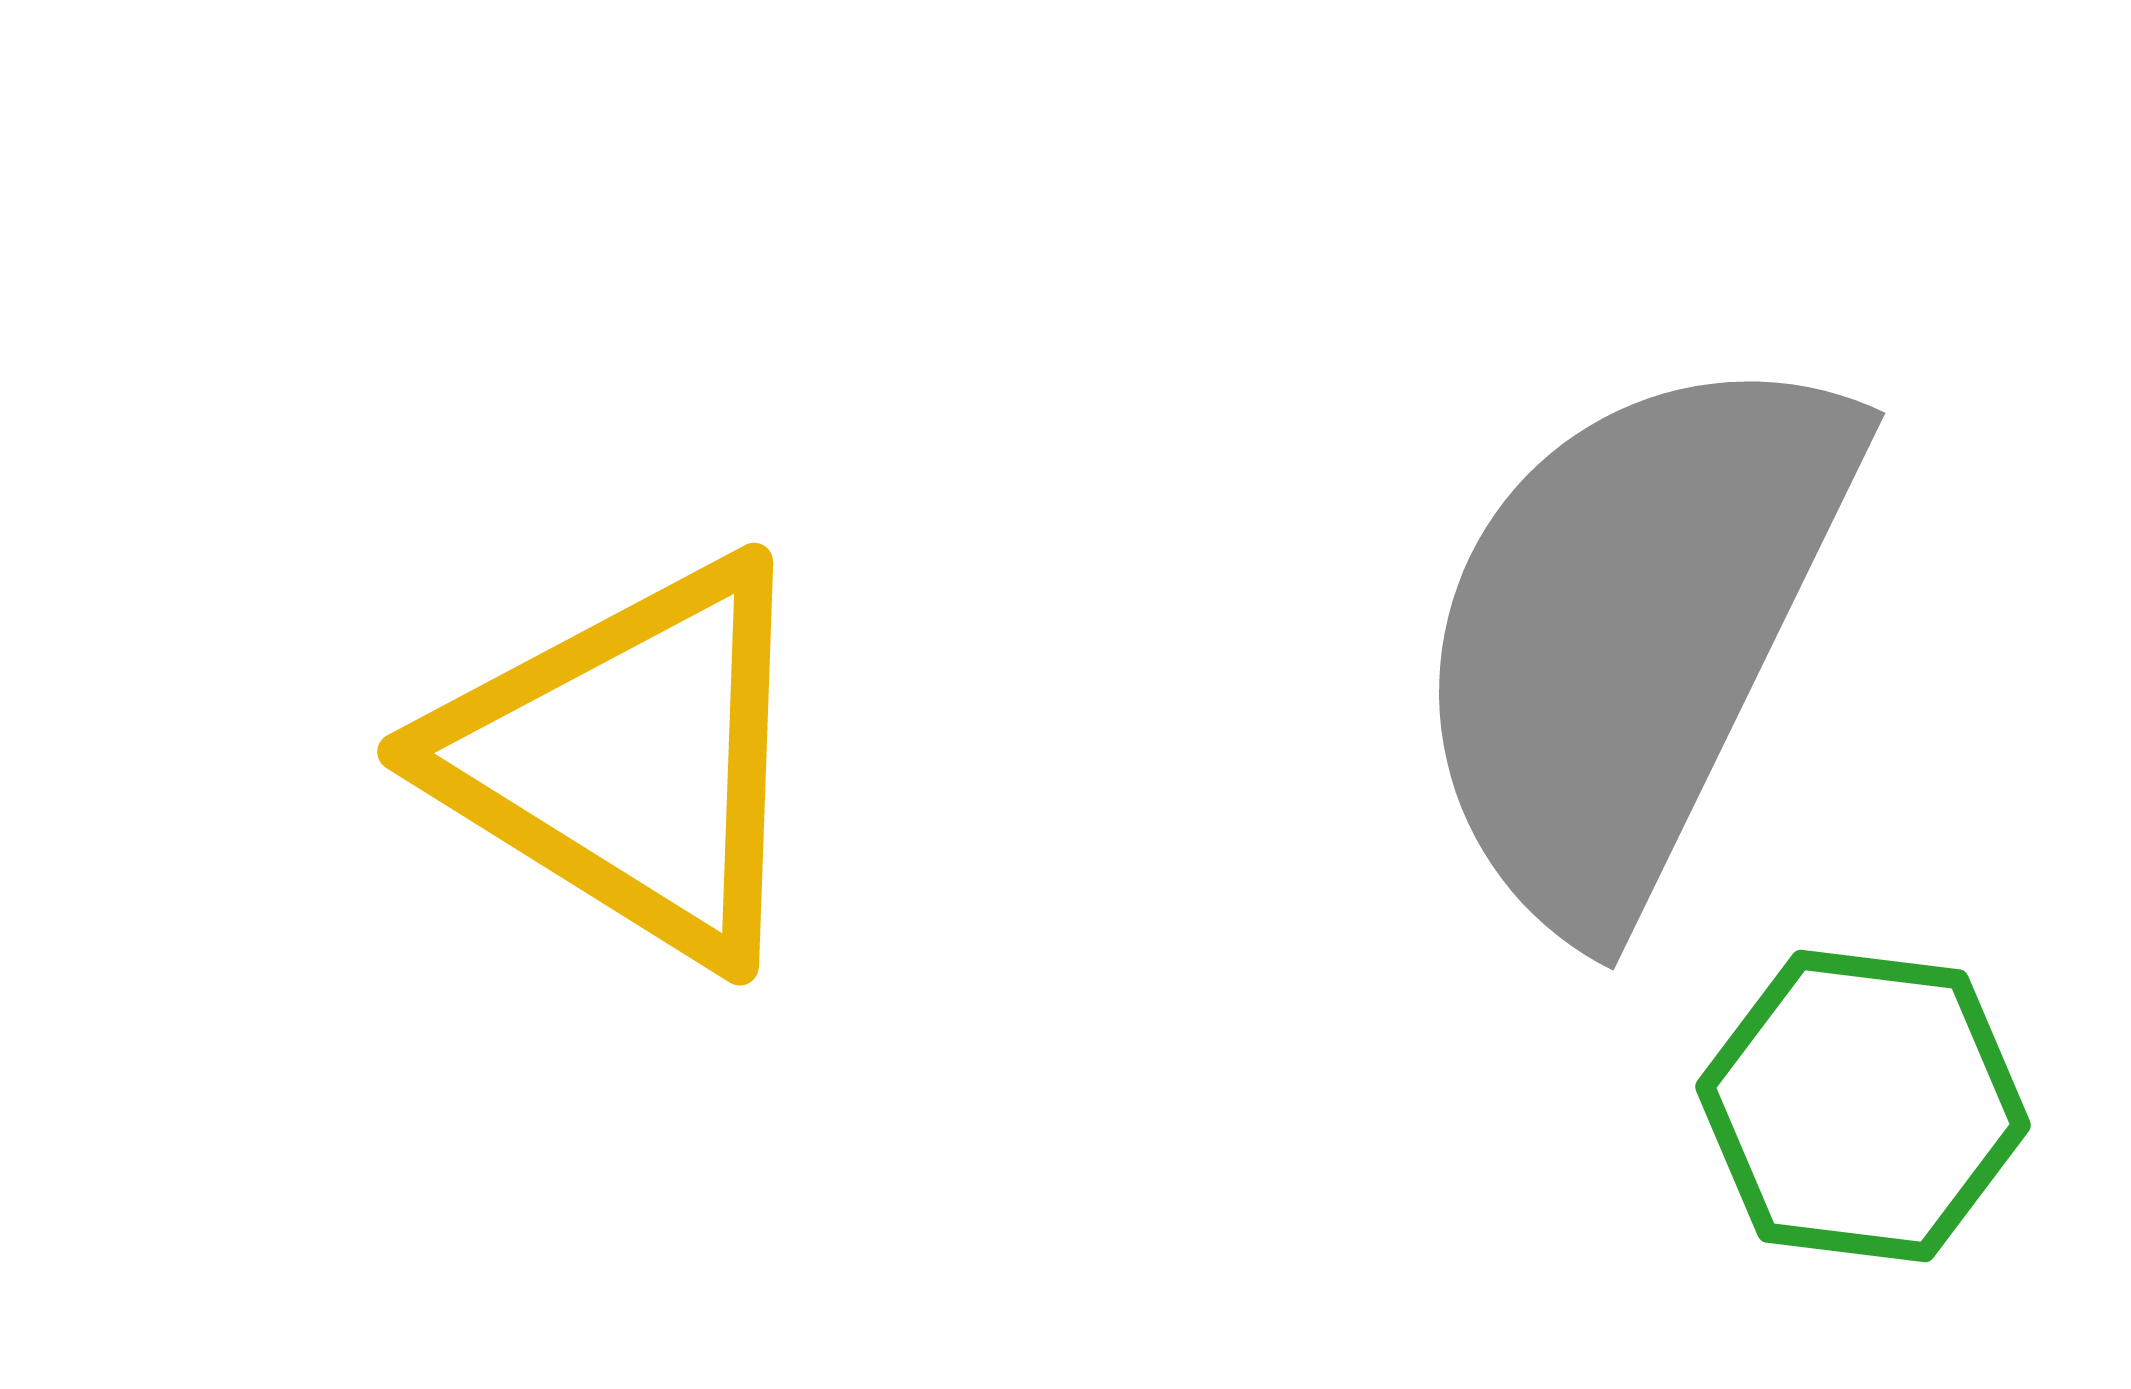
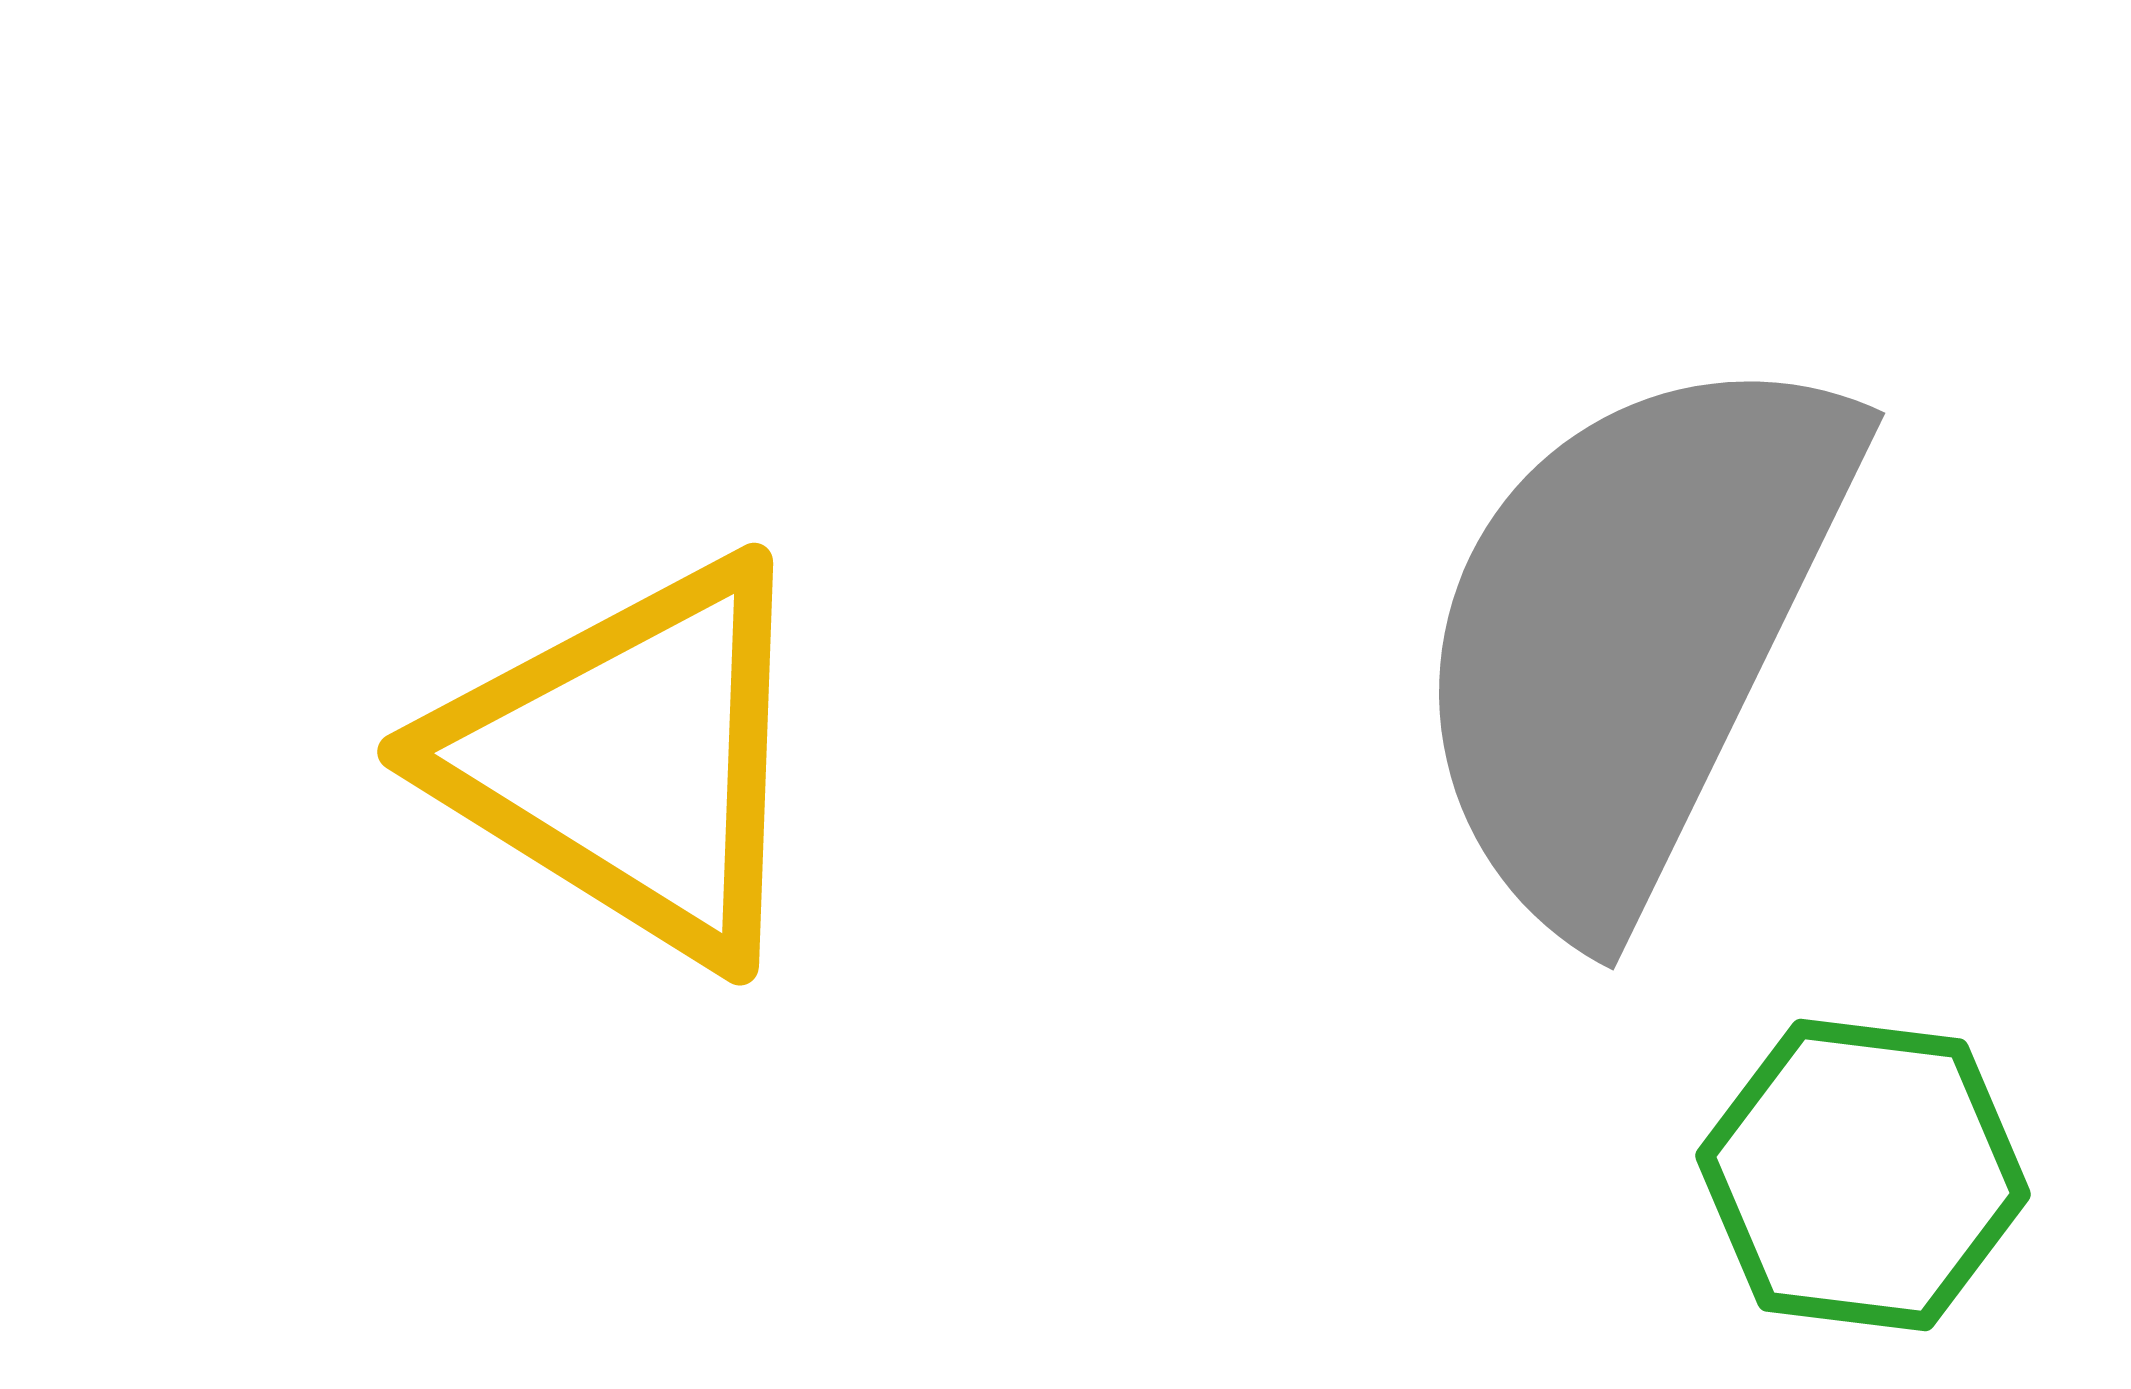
green hexagon: moved 69 px down
